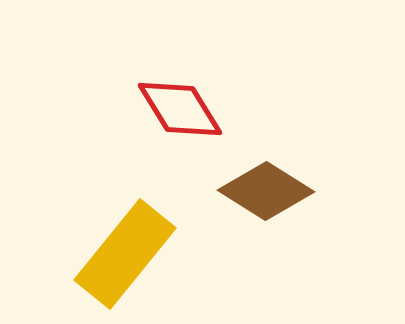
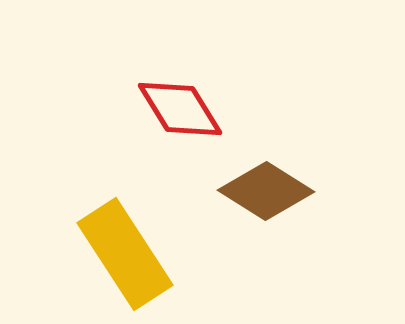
yellow rectangle: rotated 72 degrees counterclockwise
